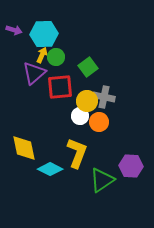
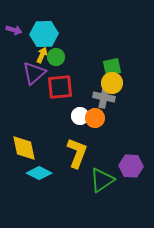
green square: moved 24 px right; rotated 24 degrees clockwise
yellow circle: moved 25 px right, 18 px up
orange circle: moved 4 px left, 4 px up
cyan diamond: moved 11 px left, 4 px down
